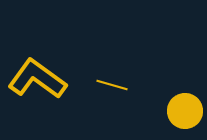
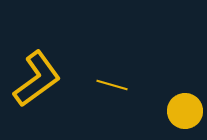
yellow L-shape: rotated 108 degrees clockwise
